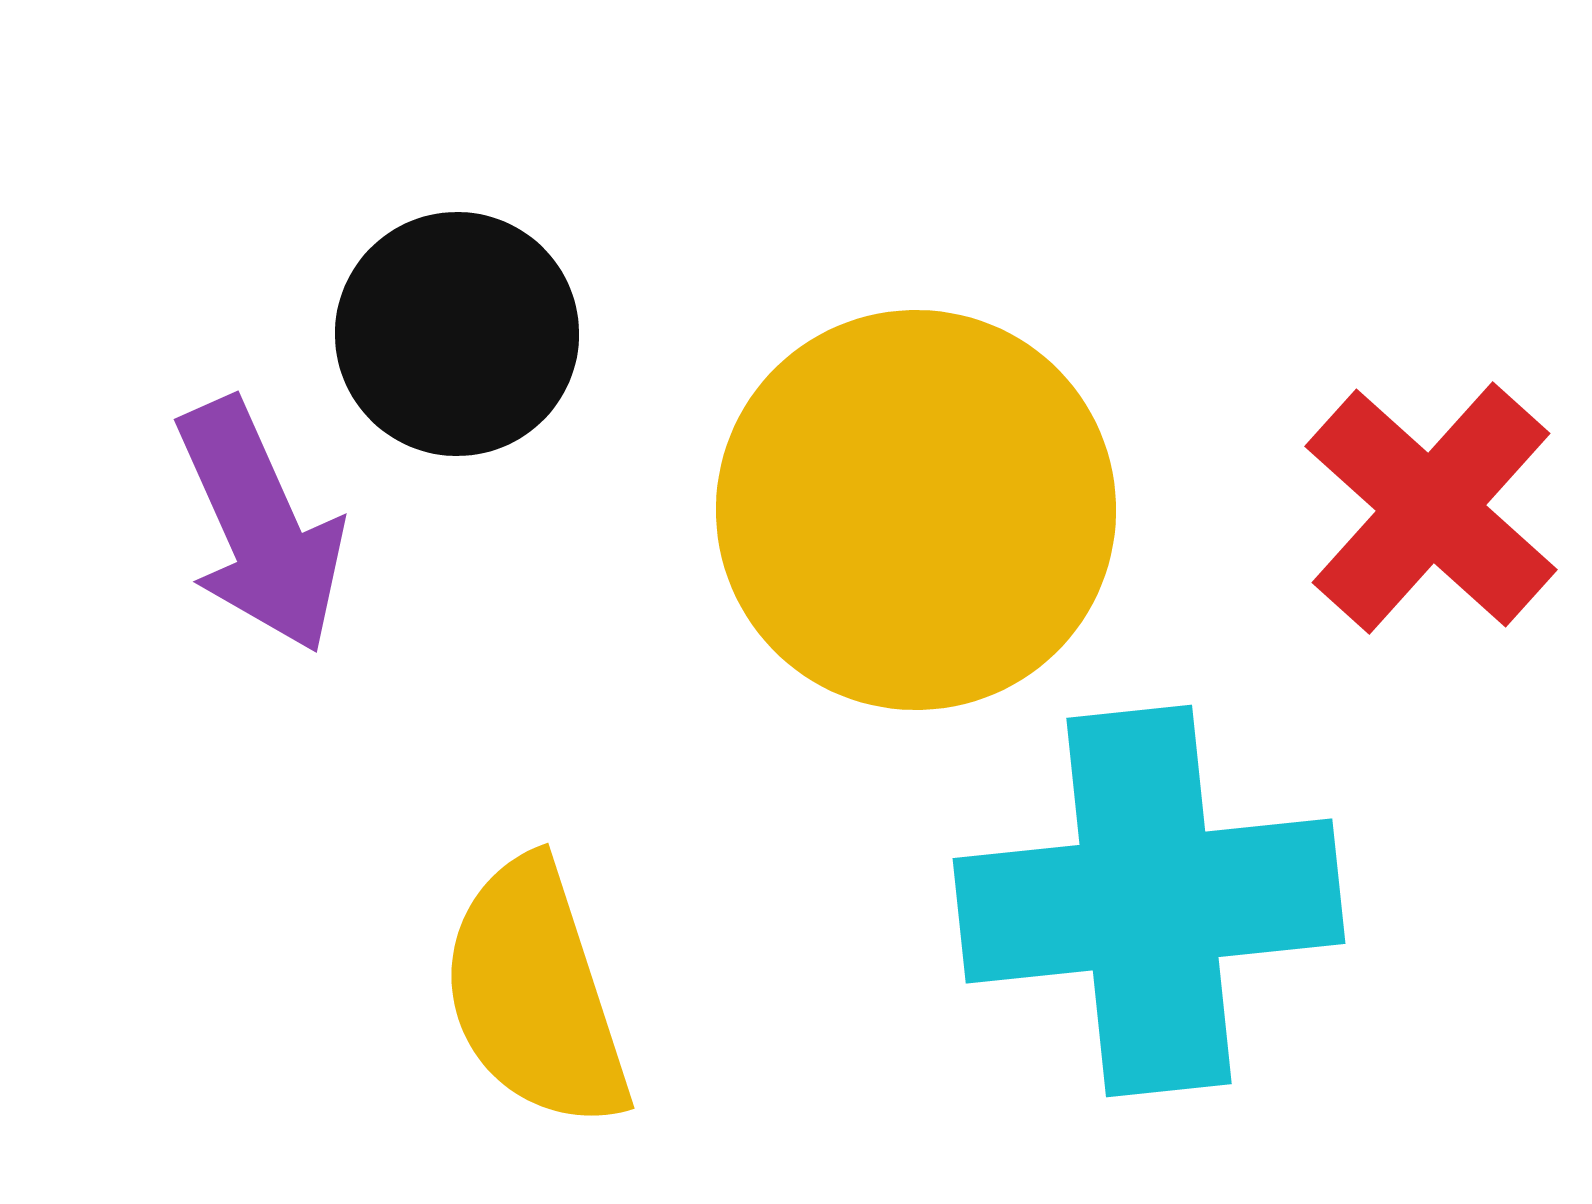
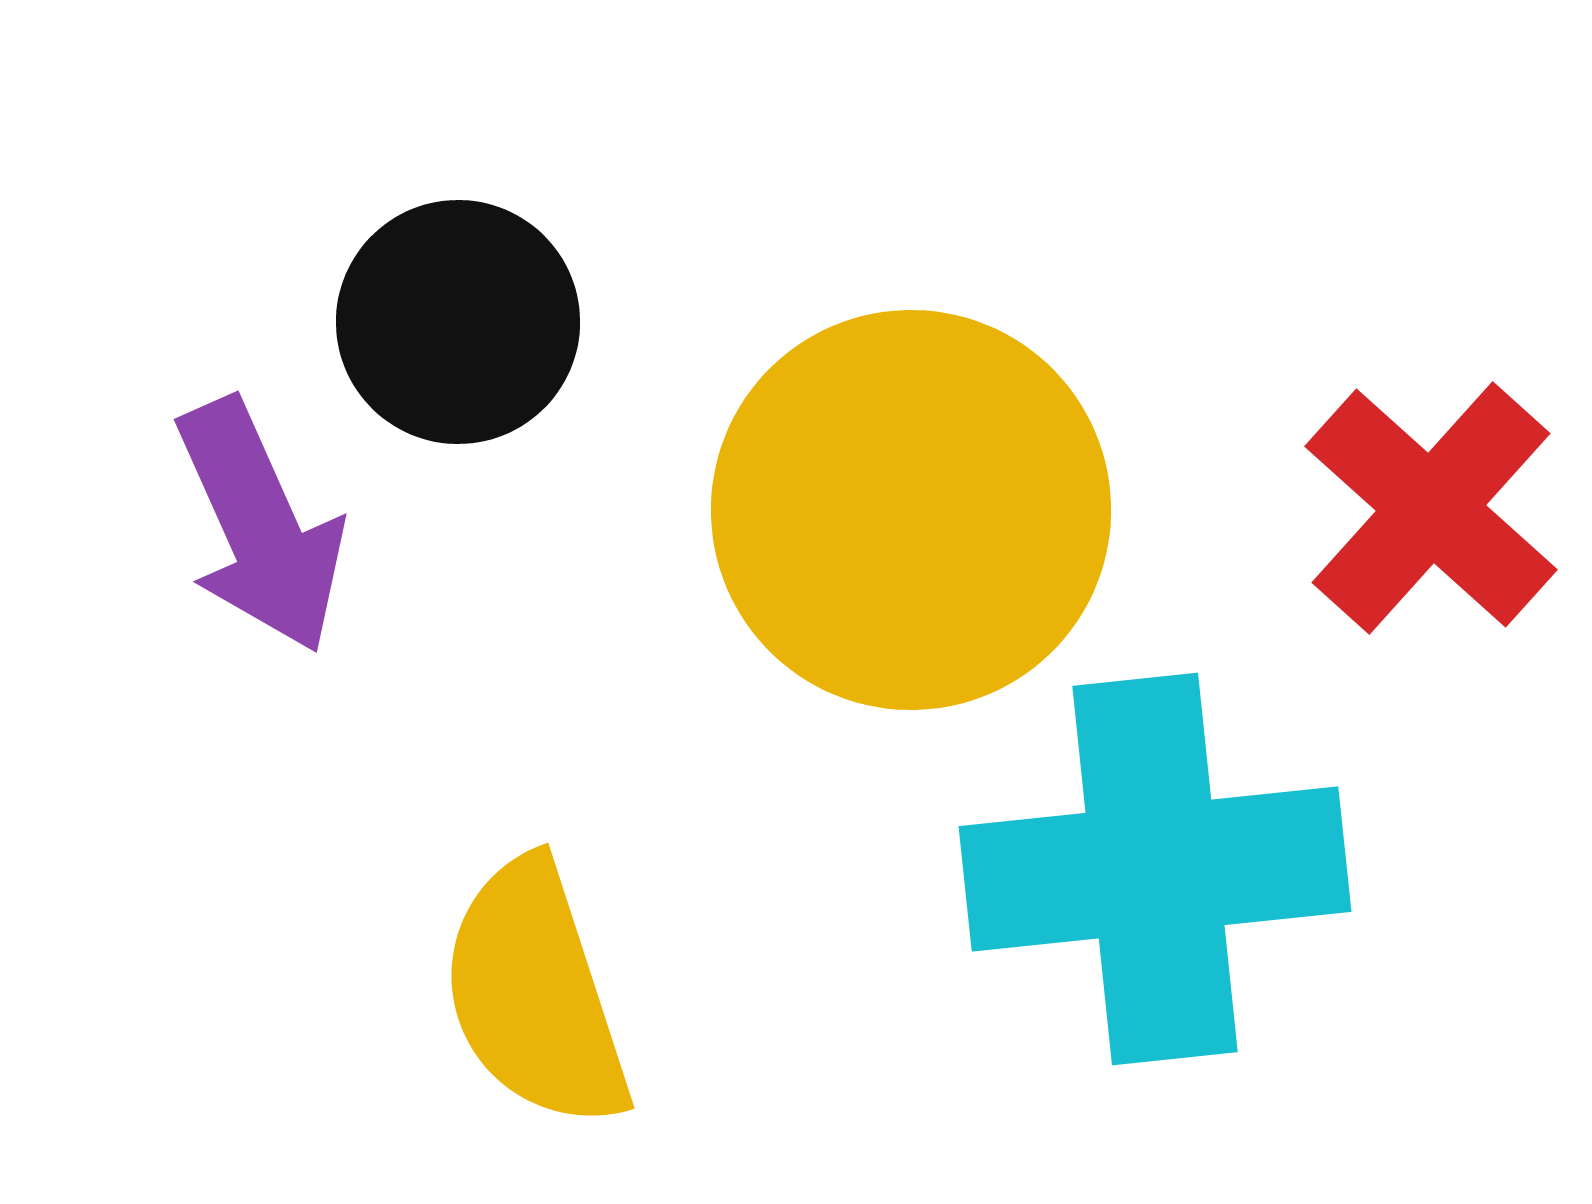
black circle: moved 1 px right, 12 px up
yellow circle: moved 5 px left
cyan cross: moved 6 px right, 32 px up
